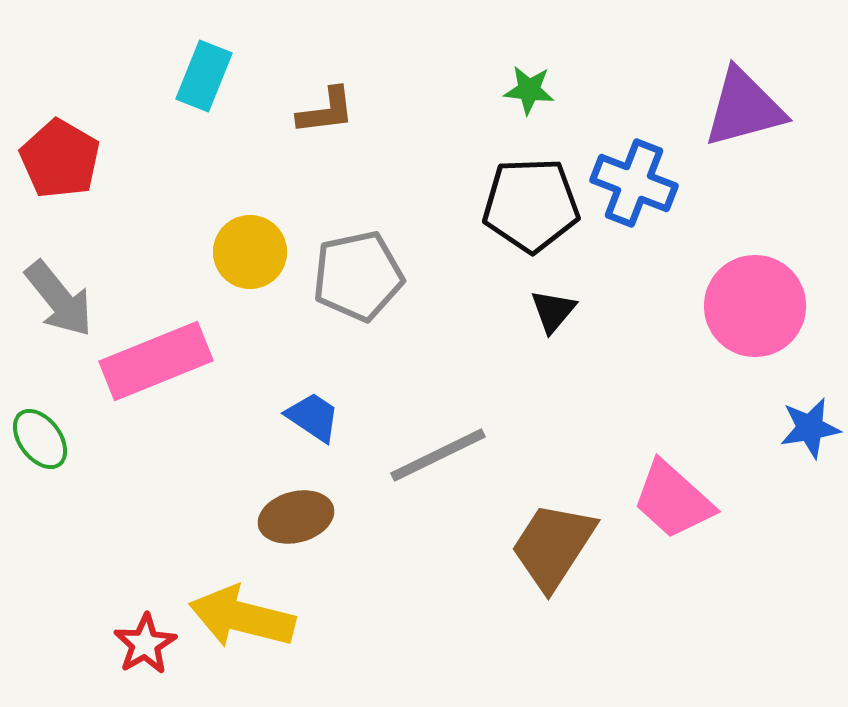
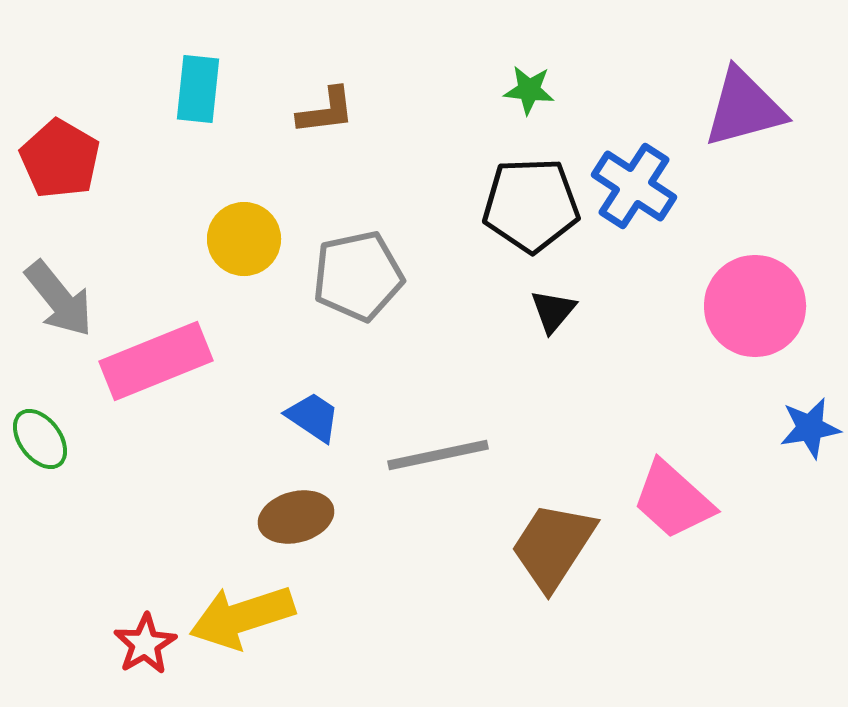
cyan rectangle: moved 6 px left, 13 px down; rotated 16 degrees counterclockwise
blue cross: moved 3 px down; rotated 12 degrees clockwise
yellow circle: moved 6 px left, 13 px up
gray line: rotated 14 degrees clockwise
yellow arrow: rotated 32 degrees counterclockwise
